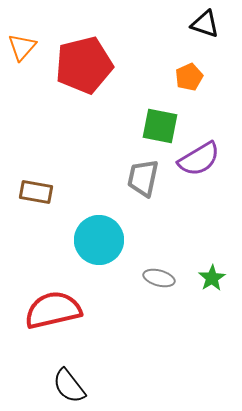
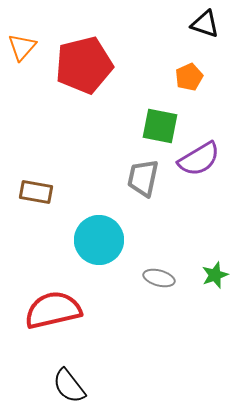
green star: moved 3 px right, 3 px up; rotated 12 degrees clockwise
